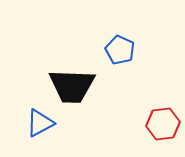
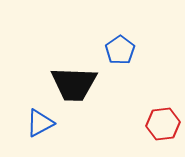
blue pentagon: rotated 12 degrees clockwise
black trapezoid: moved 2 px right, 2 px up
